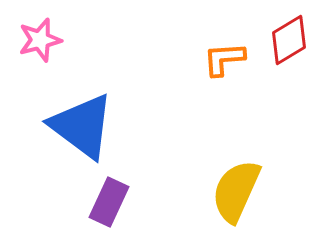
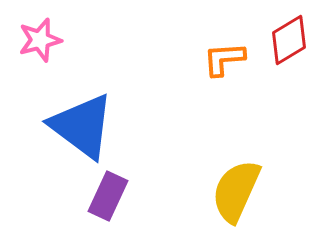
purple rectangle: moved 1 px left, 6 px up
